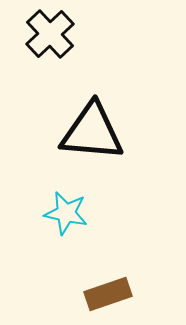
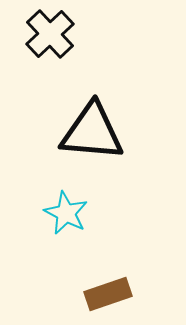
cyan star: rotated 15 degrees clockwise
